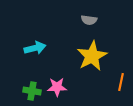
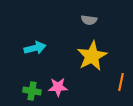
pink star: moved 1 px right
